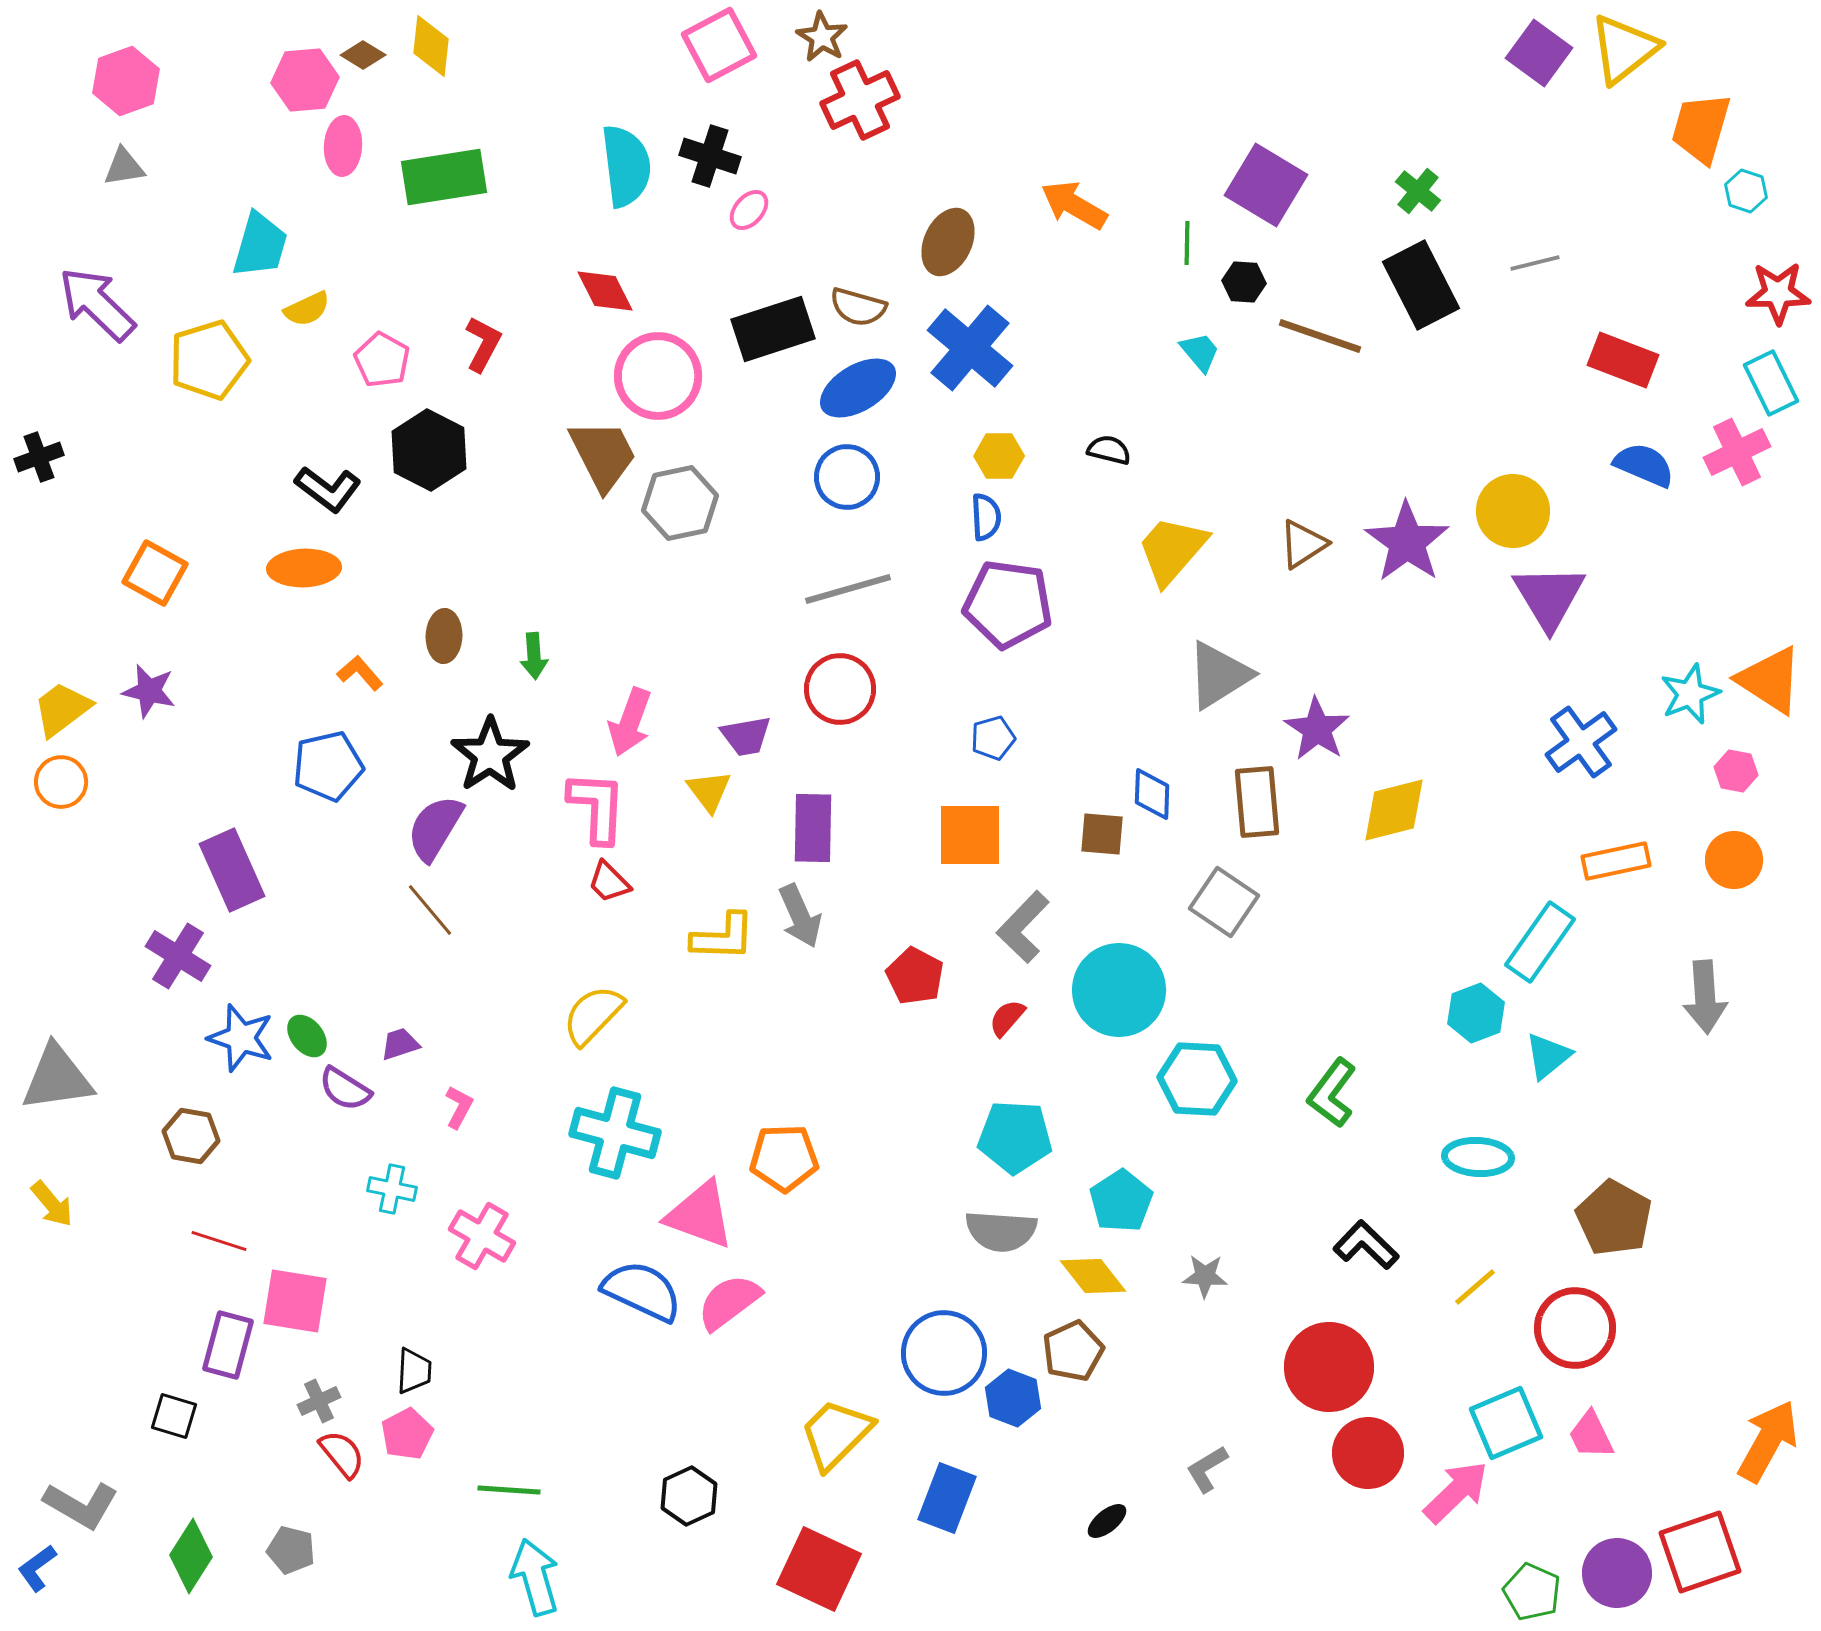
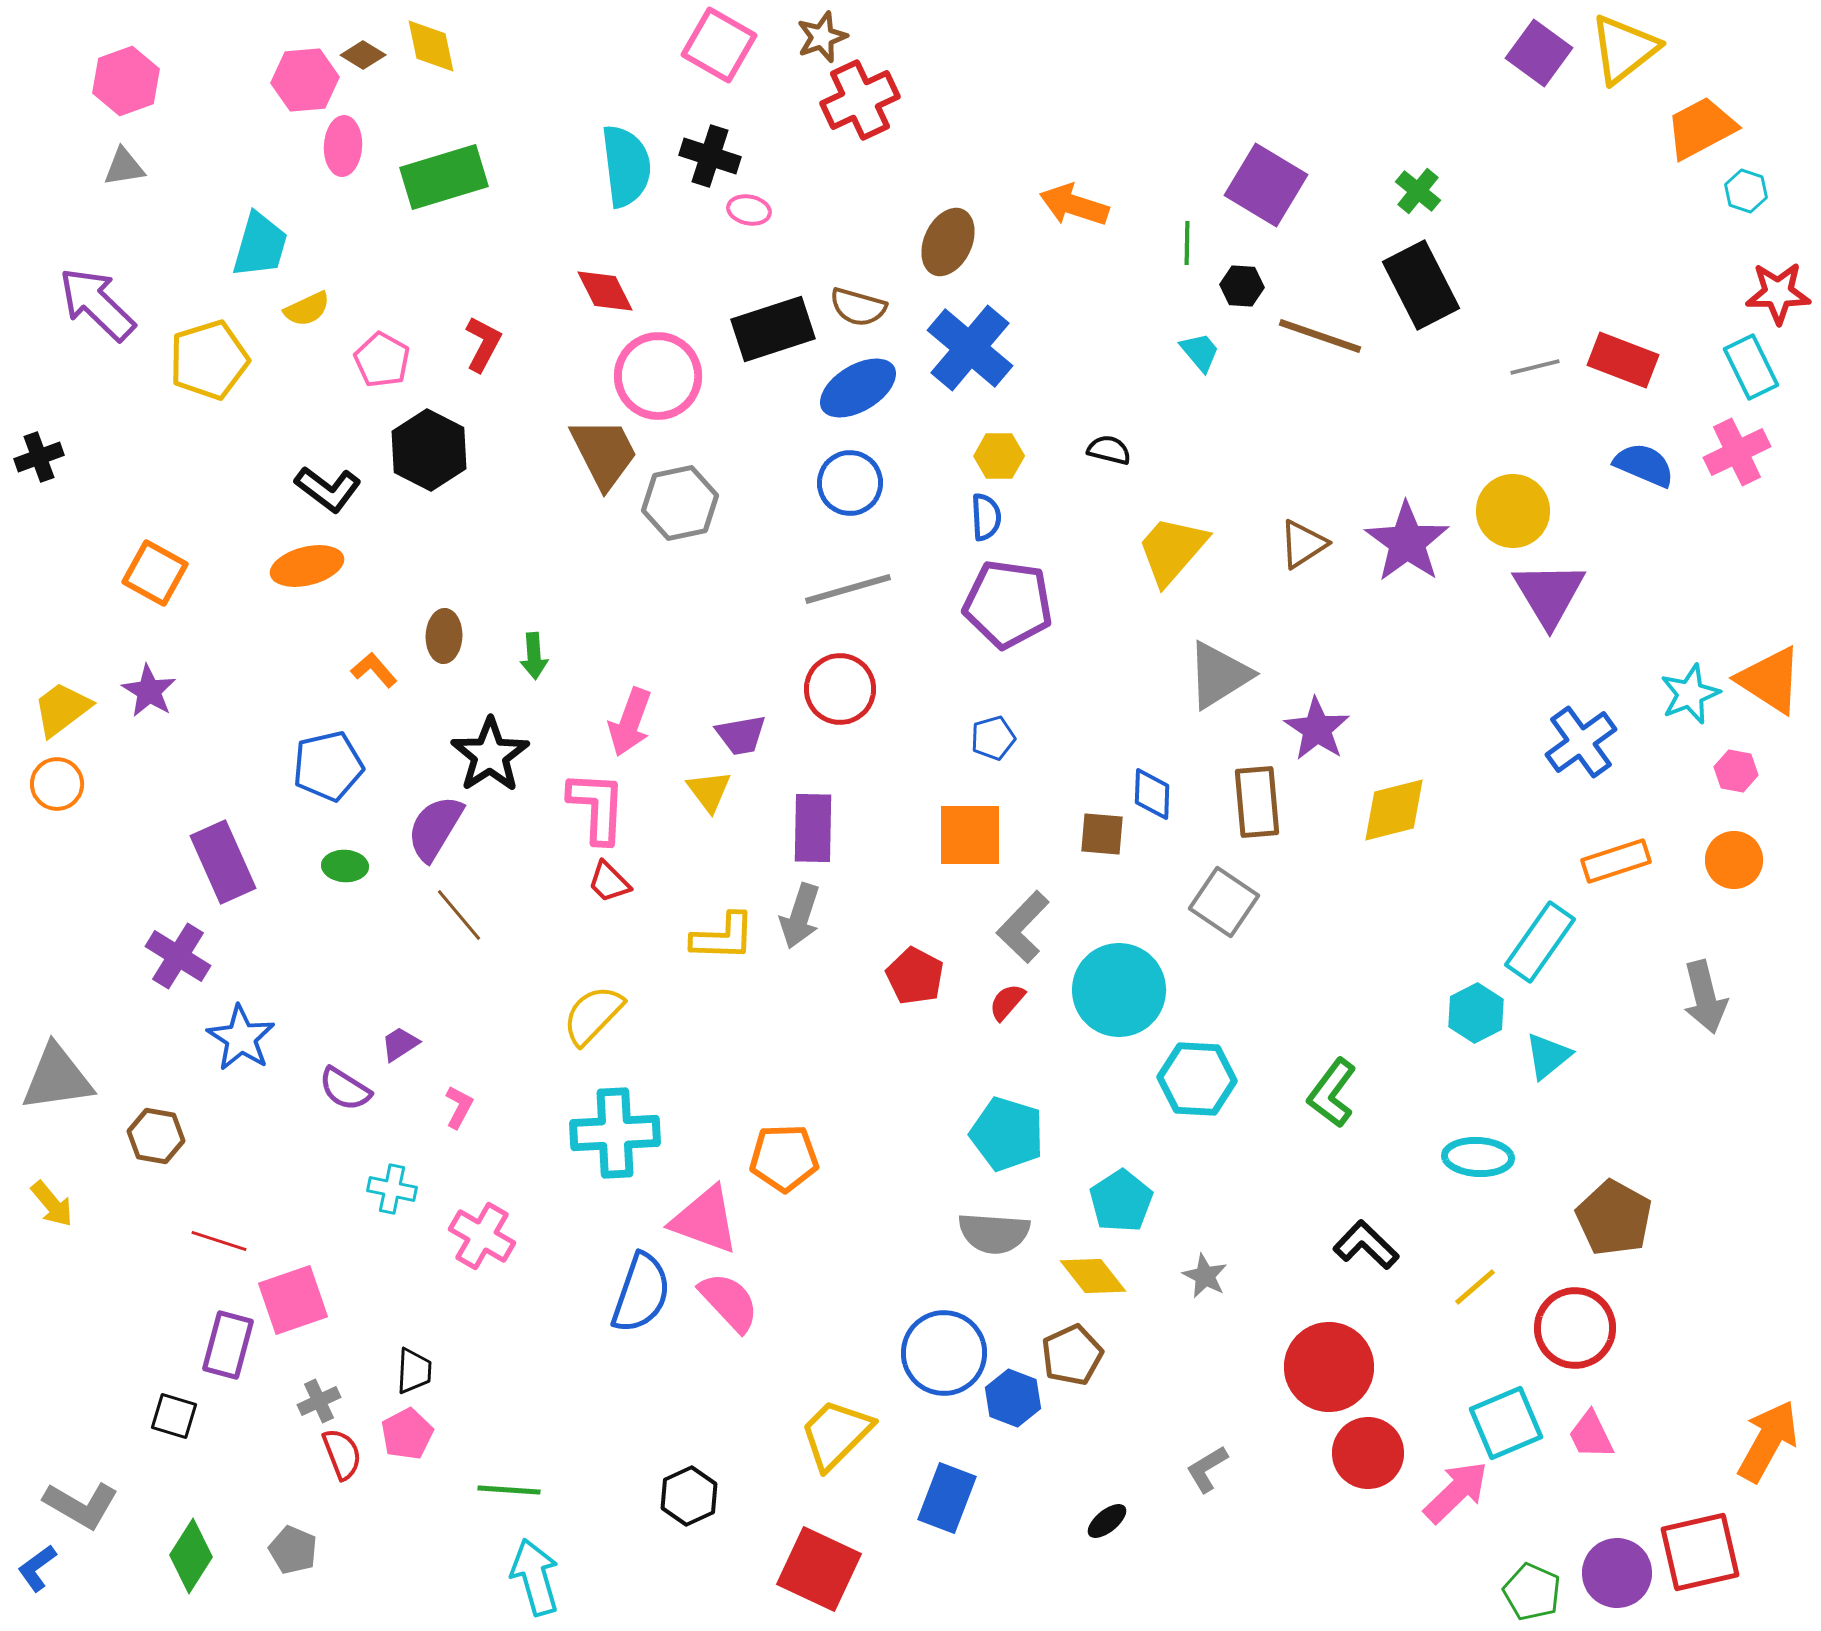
brown star at (822, 37): rotated 21 degrees clockwise
pink square at (719, 45): rotated 32 degrees counterclockwise
yellow diamond at (431, 46): rotated 18 degrees counterclockwise
orange trapezoid at (1701, 128): rotated 46 degrees clockwise
green rectangle at (444, 177): rotated 8 degrees counterclockwise
orange arrow at (1074, 205): rotated 12 degrees counterclockwise
pink ellipse at (749, 210): rotated 60 degrees clockwise
gray line at (1535, 263): moved 104 px down
black hexagon at (1244, 282): moved 2 px left, 4 px down
cyan rectangle at (1771, 383): moved 20 px left, 16 px up
brown trapezoid at (603, 455): moved 1 px right, 2 px up
blue circle at (847, 477): moved 3 px right, 6 px down
orange ellipse at (304, 568): moved 3 px right, 2 px up; rotated 12 degrees counterclockwise
purple triangle at (1549, 597): moved 3 px up
orange L-shape at (360, 673): moved 14 px right, 3 px up
purple star at (149, 691): rotated 18 degrees clockwise
purple trapezoid at (746, 736): moved 5 px left, 1 px up
orange circle at (61, 782): moved 4 px left, 2 px down
orange rectangle at (1616, 861): rotated 6 degrees counterclockwise
purple rectangle at (232, 870): moved 9 px left, 8 px up
brown line at (430, 910): moved 29 px right, 5 px down
gray arrow at (800, 916): rotated 42 degrees clockwise
gray arrow at (1705, 997): rotated 10 degrees counterclockwise
cyan hexagon at (1476, 1013): rotated 6 degrees counterclockwise
red semicircle at (1007, 1018): moved 16 px up
green ellipse at (307, 1036): moved 38 px right, 170 px up; rotated 48 degrees counterclockwise
blue star at (241, 1038): rotated 14 degrees clockwise
purple trapezoid at (400, 1044): rotated 15 degrees counterclockwise
cyan cross at (615, 1133): rotated 18 degrees counterclockwise
brown hexagon at (191, 1136): moved 35 px left
cyan pentagon at (1015, 1137): moved 8 px left, 3 px up; rotated 14 degrees clockwise
pink triangle at (700, 1215): moved 5 px right, 5 px down
gray semicircle at (1001, 1231): moved 7 px left, 2 px down
gray star at (1205, 1276): rotated 24 degrees clockwise
blue semicircle at (642, 1291): moved 1 px left, 2 px down; rotated 84 degrees clockwise
pink square at (295, 1301): moved 2 px left, 1 px up; rotated 28 degrees counterclockwise
pink semicircle at (729, 1302): rotated 84 degrees clockwise
brown pentagon at (1073, 1351): moved 1 px left, 4 px down
red semicircle at (342, 1454): rotated 18 degrees clockwise
gray pentagon at (291, 1550): moved 2 px right; rotated 9 degrees clockwise
red square at (1700, 1552): rotated 6 degrees clockwise
